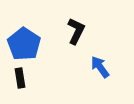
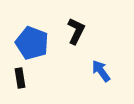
blue pentagon: moved 8 px right, 1 px up; rotated 12 degrees counterclockwise
blue arrow: moved 1 px right, 4 px down
